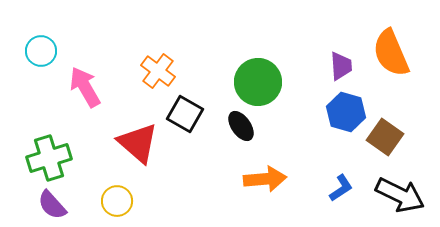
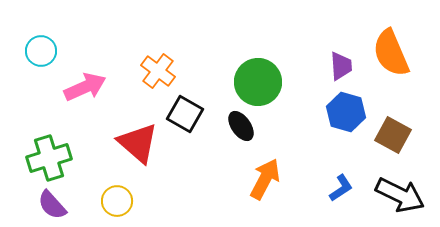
pink arrow: rotated 96 degrees clockwise
brown square: moved 8 px right, 2 px up; rotated 6 degrees counterclockwise
orange arrow: rotated 57 degrees counterclockwise
